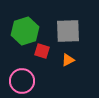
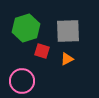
green hexagon: moved 1 px right, 3 px up
orange triangle: moved 1 px left, 1 px up
